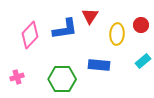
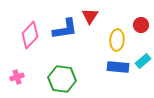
yellow ellipse: moved 6 px down
blue rectangle: moved 19 px right, 2 px down
green hexagon: rotated 8 degrees clockwise
